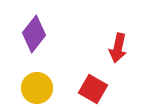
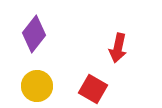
yellow circle: moved 2 px up
